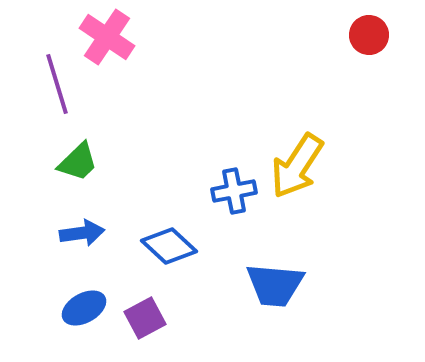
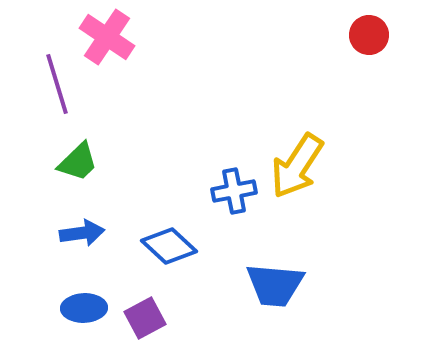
blue ellipse: rotated 27 degrees clockwise
